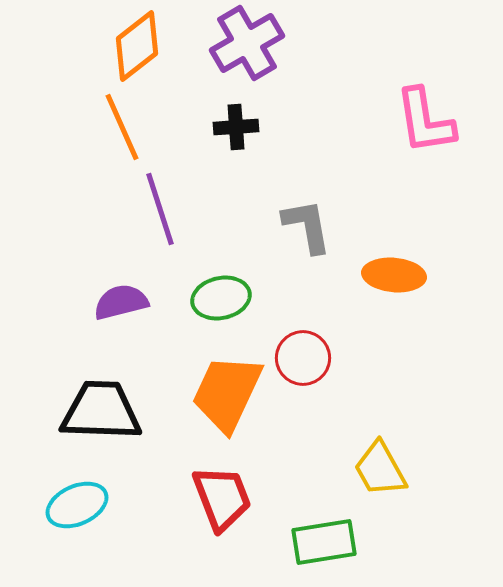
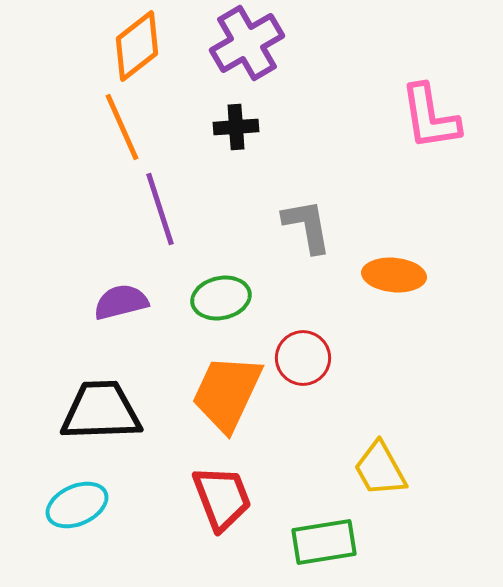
pink L-shape: moved 5 px right, 4 px up
black trapezoid: rotated 4 degrees counterclockwise
